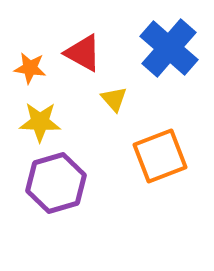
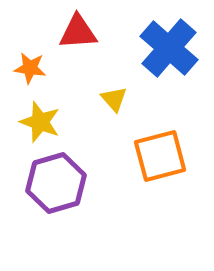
red triangle: moved 5 px left, 21 px up; rotated 33 degrees counterclockwise
yellow star: rotated 18 degrees clockwise
orange square: rotated 6 degrees clockwise
